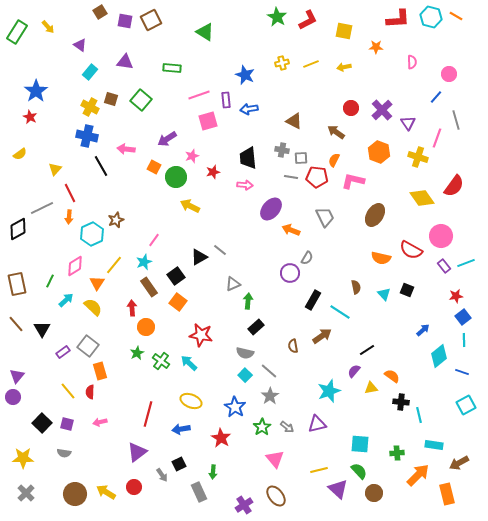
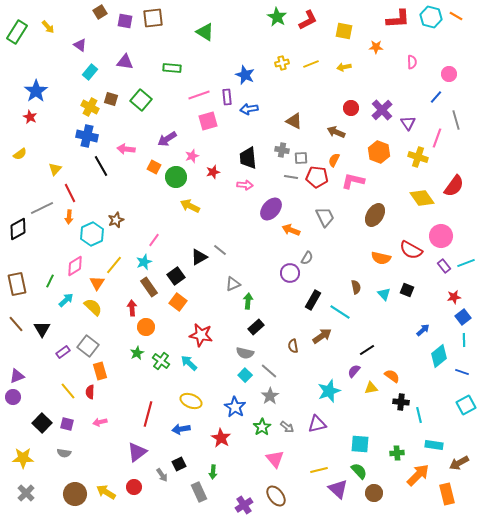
brown square at (151, 20): moved 2 px right, 2 px up; rotated 20 degrees clockwise
purple rectangle at (226, 100): moved 1 px right, 3 px up
brown arrow at (336, 132): rotated 12 degrees counterclockwise
red star at (456, 296): moved 2 px left, 1 px down
purple triangle at (17, 376): rotated 28 degrees clockwise
